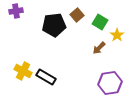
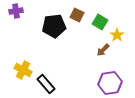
brown square: rotated 24 degrees counterclockwise
black pentagon: moved 1 px down
brown arrow: moved 4 px right, 2 px down
yellow cross: moved 1 px up
black rectangle: moved 7 px down; rotated 18 degrees clockwise
